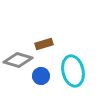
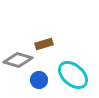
cyan ellipse: moved 4 px down; rotated 36 degrees counterclockwise
blue circle: moved 2 px left, 4 px down
